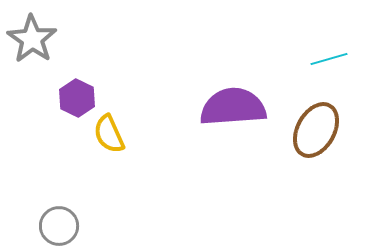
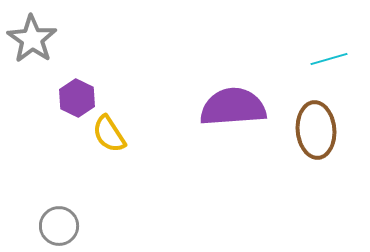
brown ellipse: rotated 34 degrees counterclockwise
yellow semicircle: rotated 9 degrees counterclockwise
